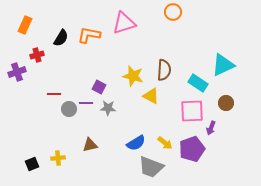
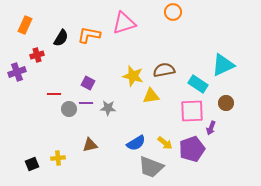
brown semicircle: rotated 105 degrees counterclockwise
cyan rectangle: moved 1 px down
purple square: moved 11 px left, 4 px up
yellow triangle: rotated 36 degrees counterclockwise
